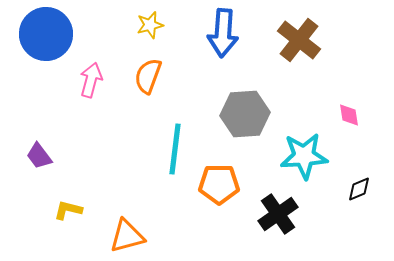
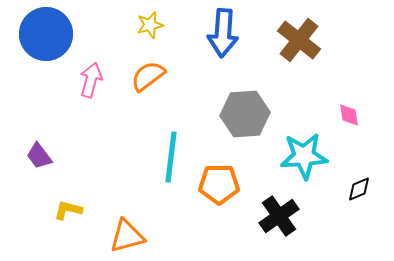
orange semicircle: rotated 33 degrees clockwise
cyan line: moved 4 px left, 8 px down
black cross: moved 1 px right, 2 px down
